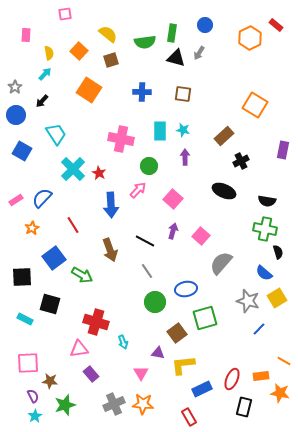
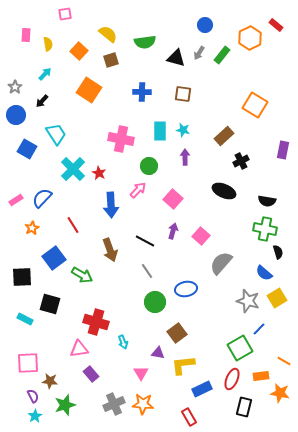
green rectangle at (172, 33): moved 50 px right, 22 px down; rotated 30 degrees clockwise
yellow semicircle at (49, 53): moved 1 px left, 9 px up
blue square at (22, 151): moved 5 px right, 2 px up
green square at (205, 318): moved 35 px right, 30 px down; rotated 15 degrees counterclockwise
